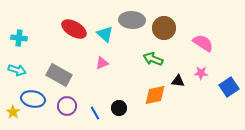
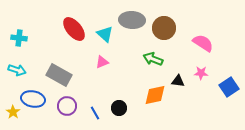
red ellipse: rotated 20 degrees clockwise
pink triangle: moved 1 px up
